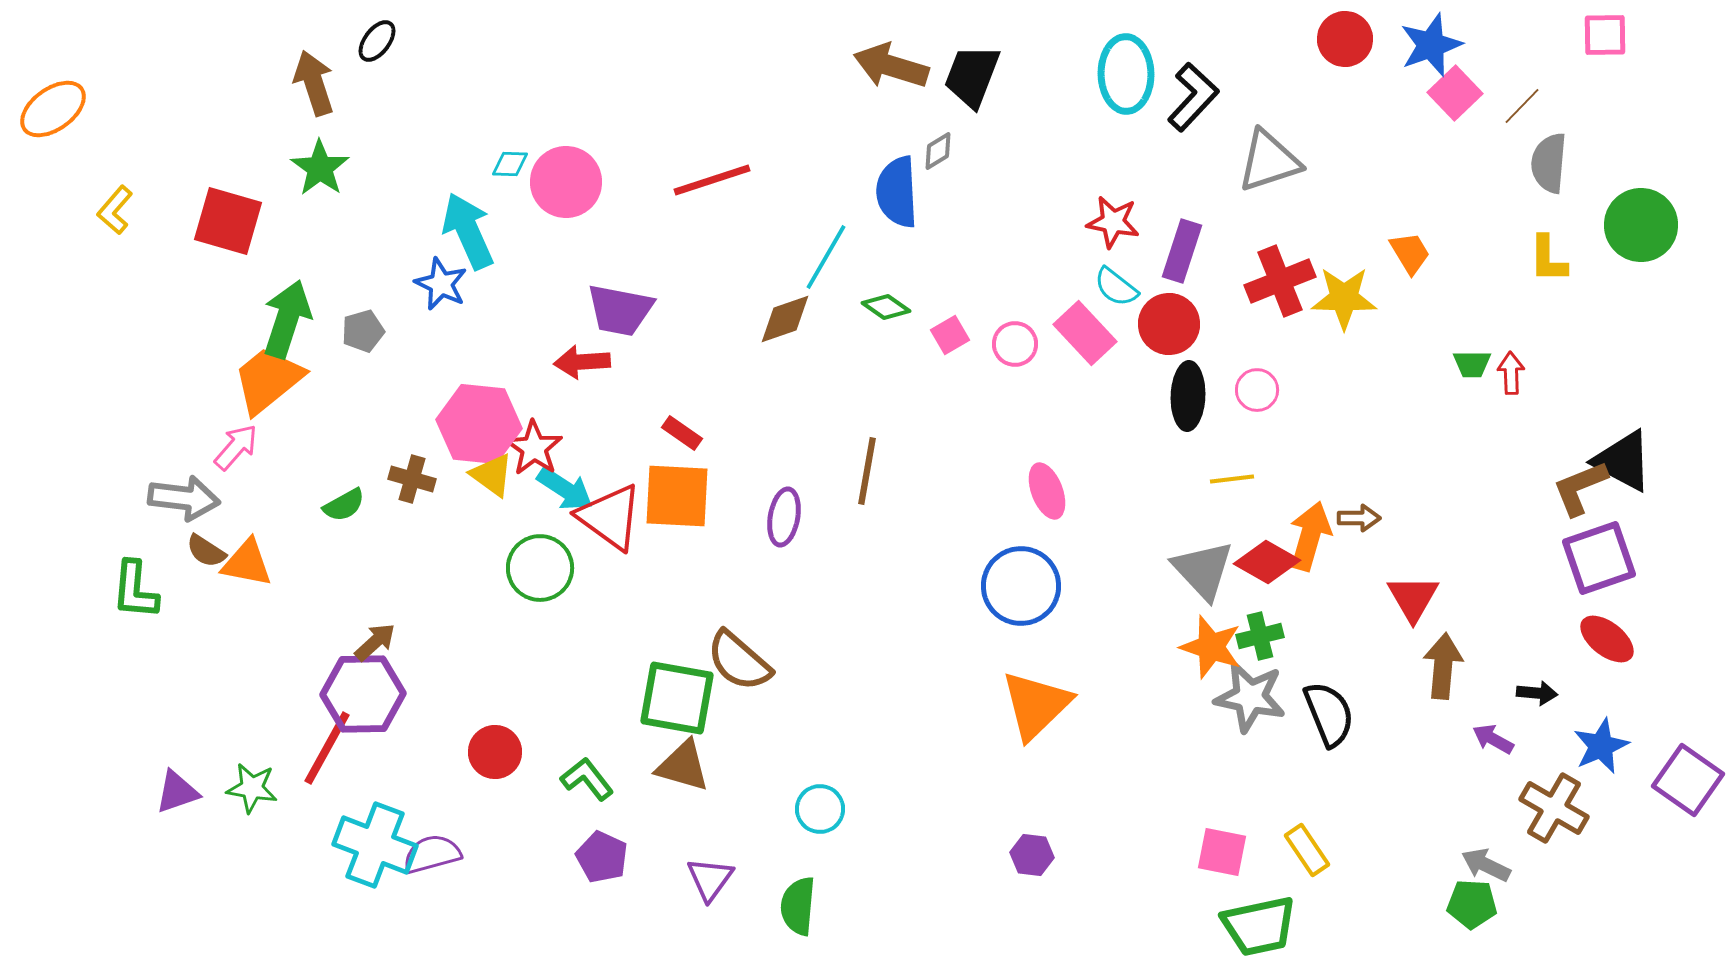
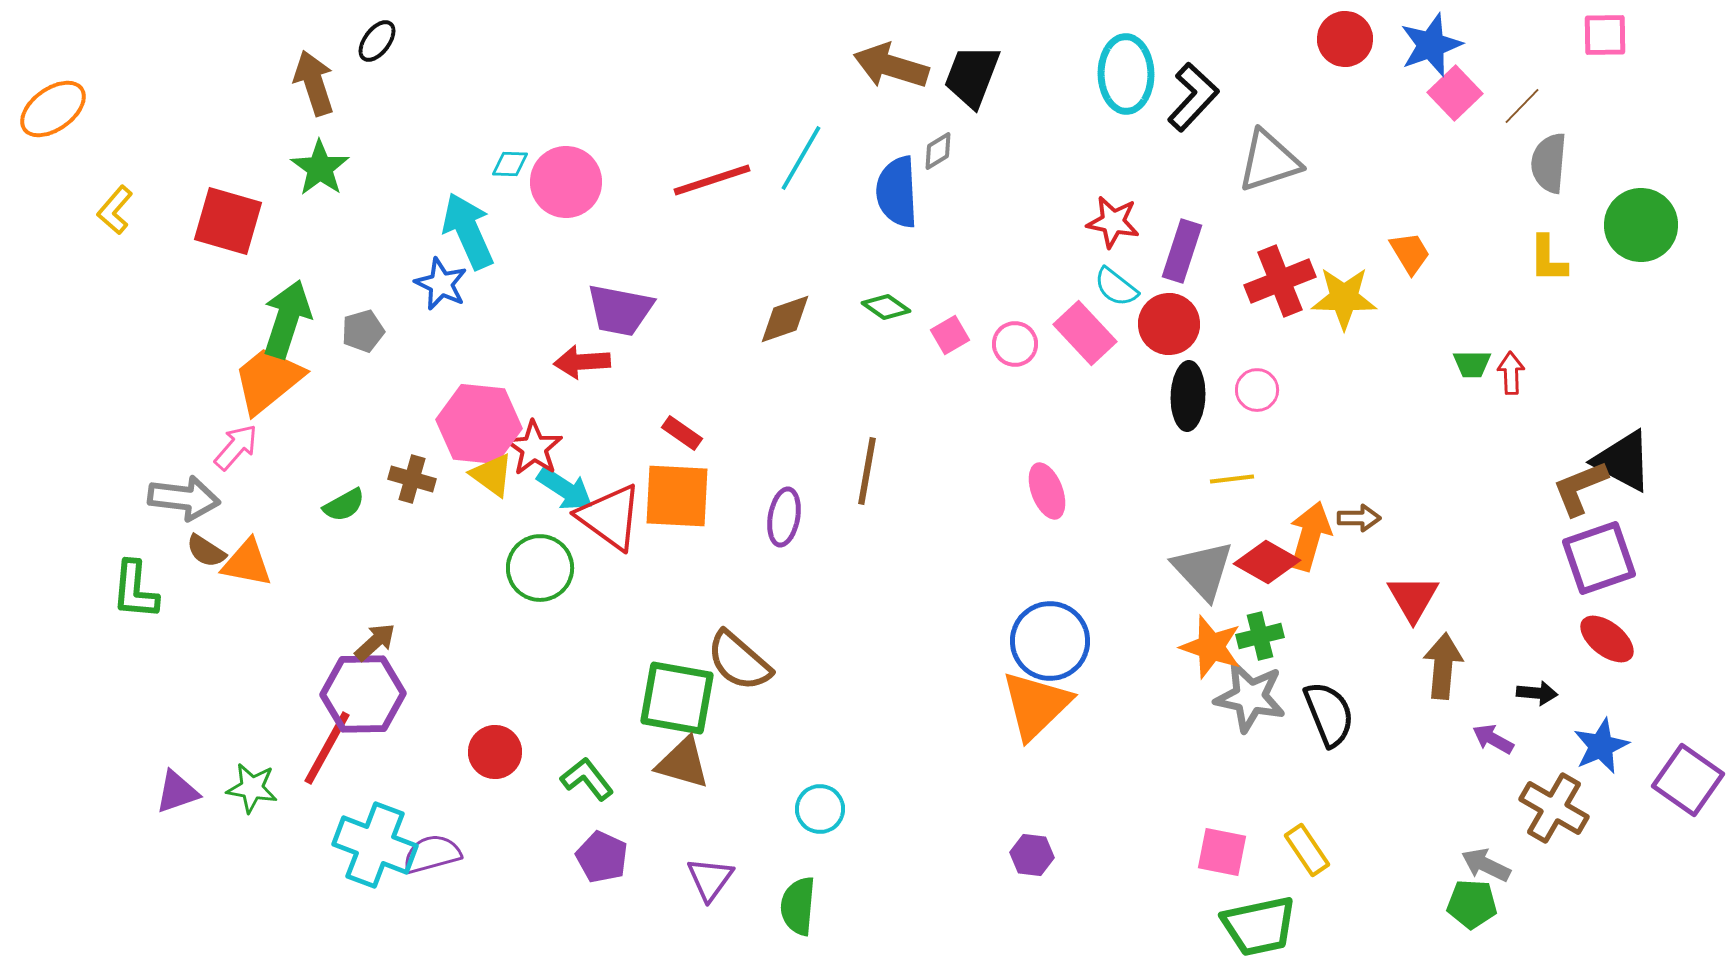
cyan line at (826, 257): moved 25 px left, 99 px up
blue circle at (1021, 586): moved 29 px right, 55 px down
brown triangle at (683, 766): moved 3 px up
